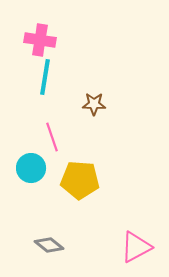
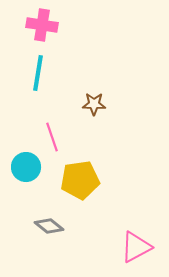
pink cross: moved 2 px right, 15 px up
cyan line: moved 7 px left, 4 px up
cyan circle: moved 5 px left, 1 px up
yellow pentagon: rotated 12 degrees counterclockwise
gray diamond: moved 19 px up
